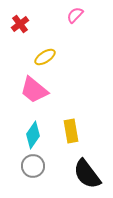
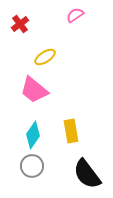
pink semicircle: rotated 12 degrees clockwise
gray circle: moved 1 px left
